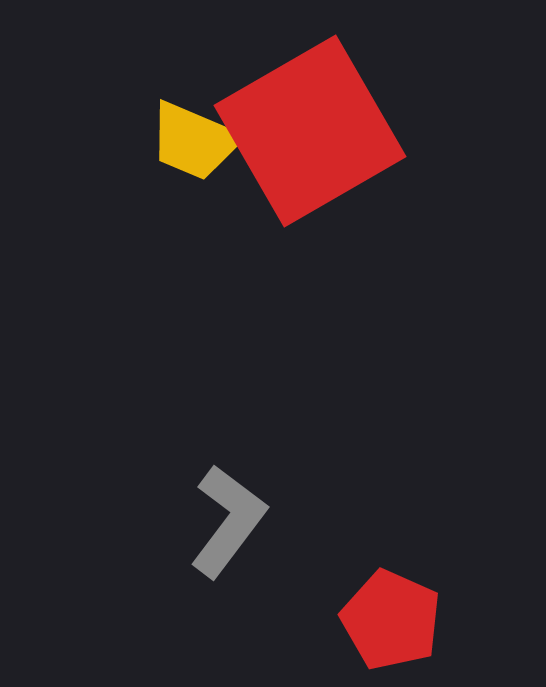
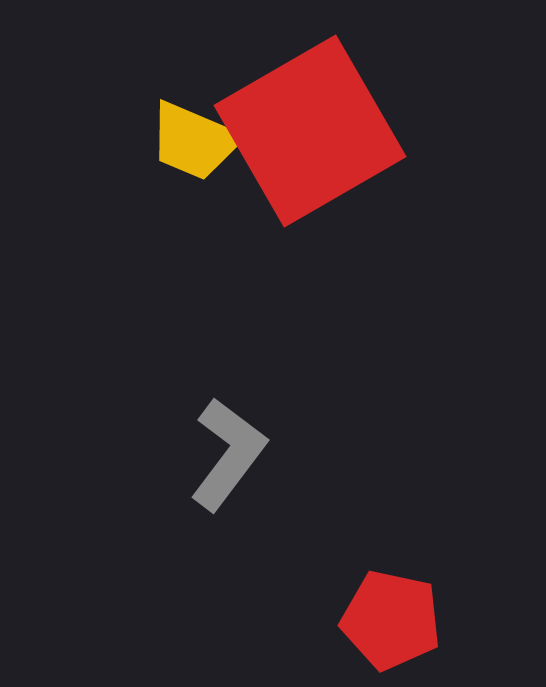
gray L-shape: moved 67 px up
red pentagon: rotated 12 degrees counterclockwise
